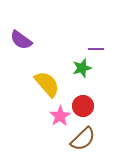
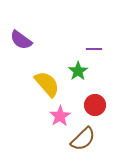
purple line: moved 2 px left
green star: moved 4 px left, 3 px down; rotated 18 degrees counterclockwise
red circle: moved 12 px right, 1 px up
